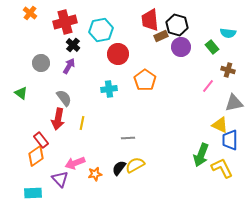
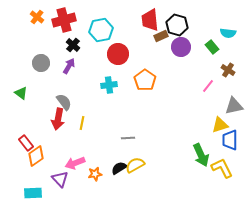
orange cross: moved 7 px right, 4 px down
red cross: moved 1 px left, 2 px up
brown cross: rotated 16 degrees clockwise
cyan cross: moved 4 px up
gray semicircle: moved 4 px down
gray triangle: moved 3 px down
yellow triangle: rotated 42 degrees counterclockwise
red rectangle: moved 15 px left, 3 px down
green arrow: rotated 45 degrees counterclockwise
black semicircle: rotated 21 degrees clockwise
